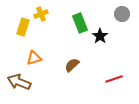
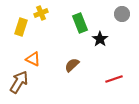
yellow cross: moved 1 px up
yellow rectangle: moved 2 px left
black star: moved 3 px down
orange triangle: moved 1 px left, 1 px down; rotated 42 degrees clockwise
brown arrow: rotated 100 degrees clockwise
